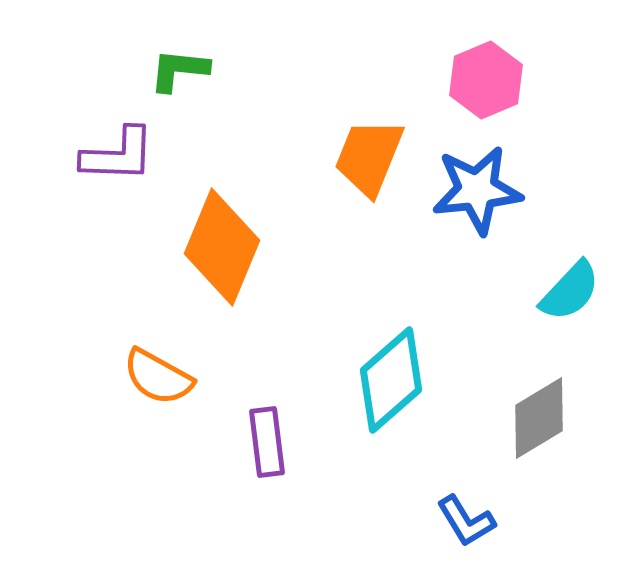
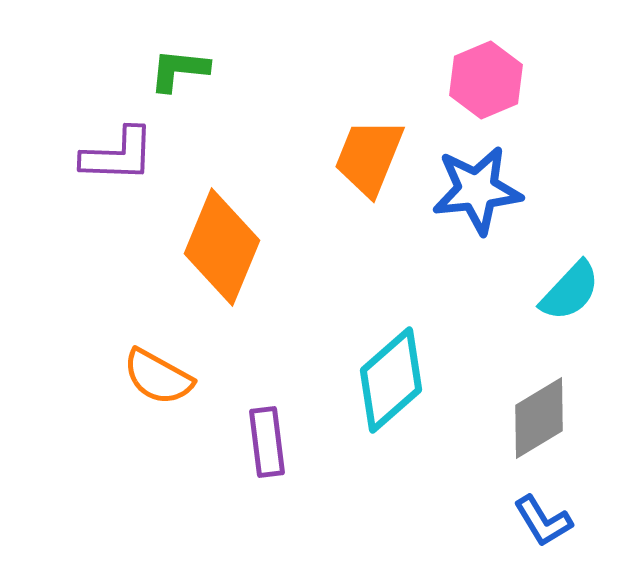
blue L-shape: moved 77 px right
